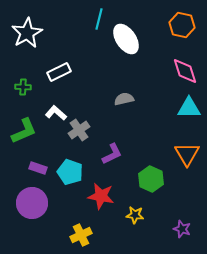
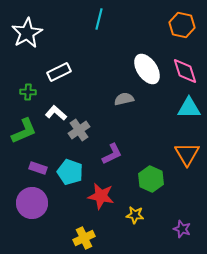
white ellipse: moved 21 px right, 30 px down
green cross: moved 5 px right, 5 px down
yellow cross: moved 3 px right, 3 px down
